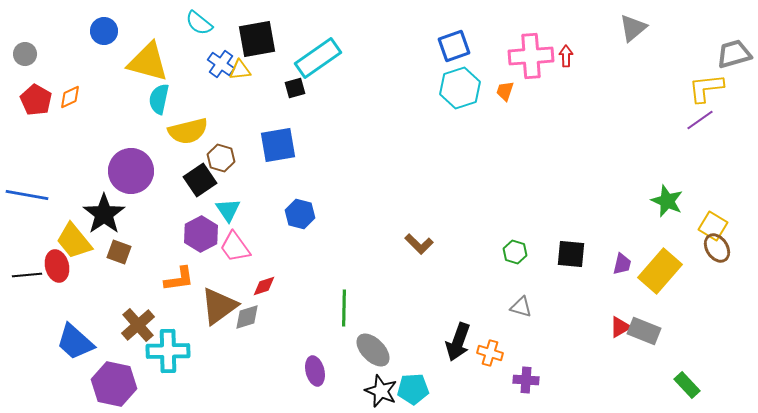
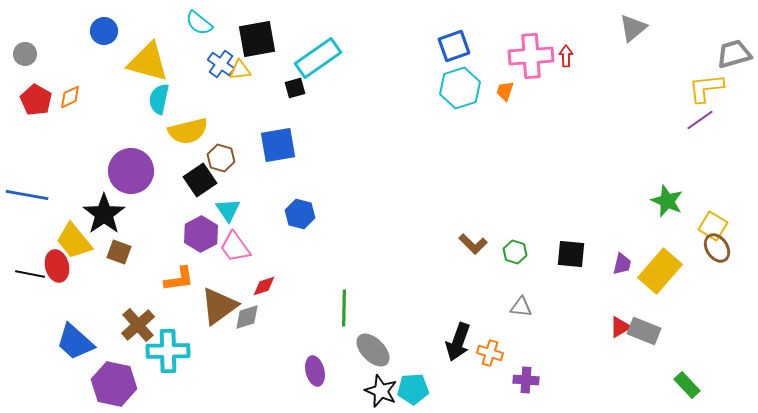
brown L-shape at (419, 244): moved 54 px right
black line at (27, 275): moved 3 px right, 1 px up; rotated 16 degrees clockwise
gray triangle at (521, 307): rotated 10 degrees counterclockwise
